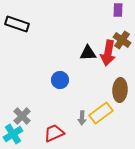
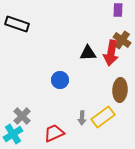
red arrow: moved 3 px right
yellow rectangle: moved 2 px right, 4 px down
